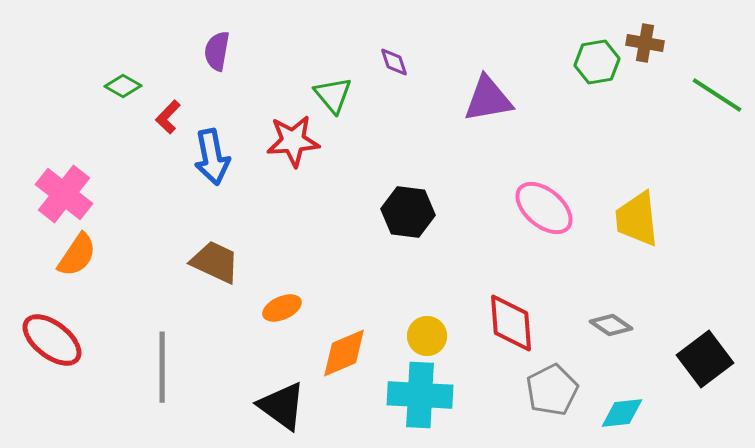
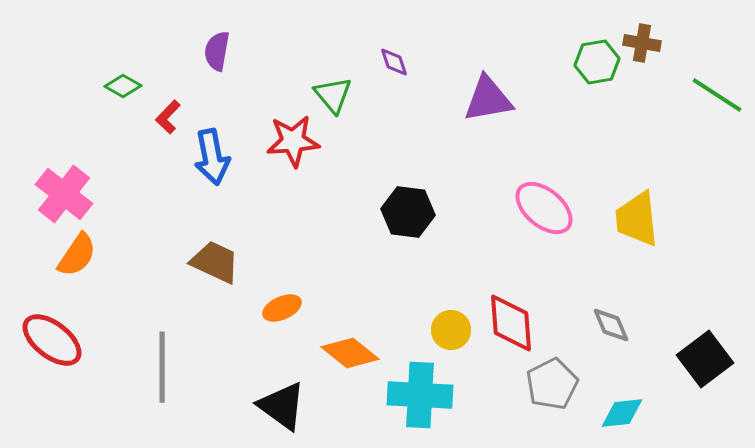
brown cross: moved 3 px left
gray diamond: rotated 33 degrees clockwise
yellow circle: moved 24 px right, 6 px up
orange diamond: moved 6 px right; rotated 62 degrees clockwise
gray pentagon: moved 6 px up
